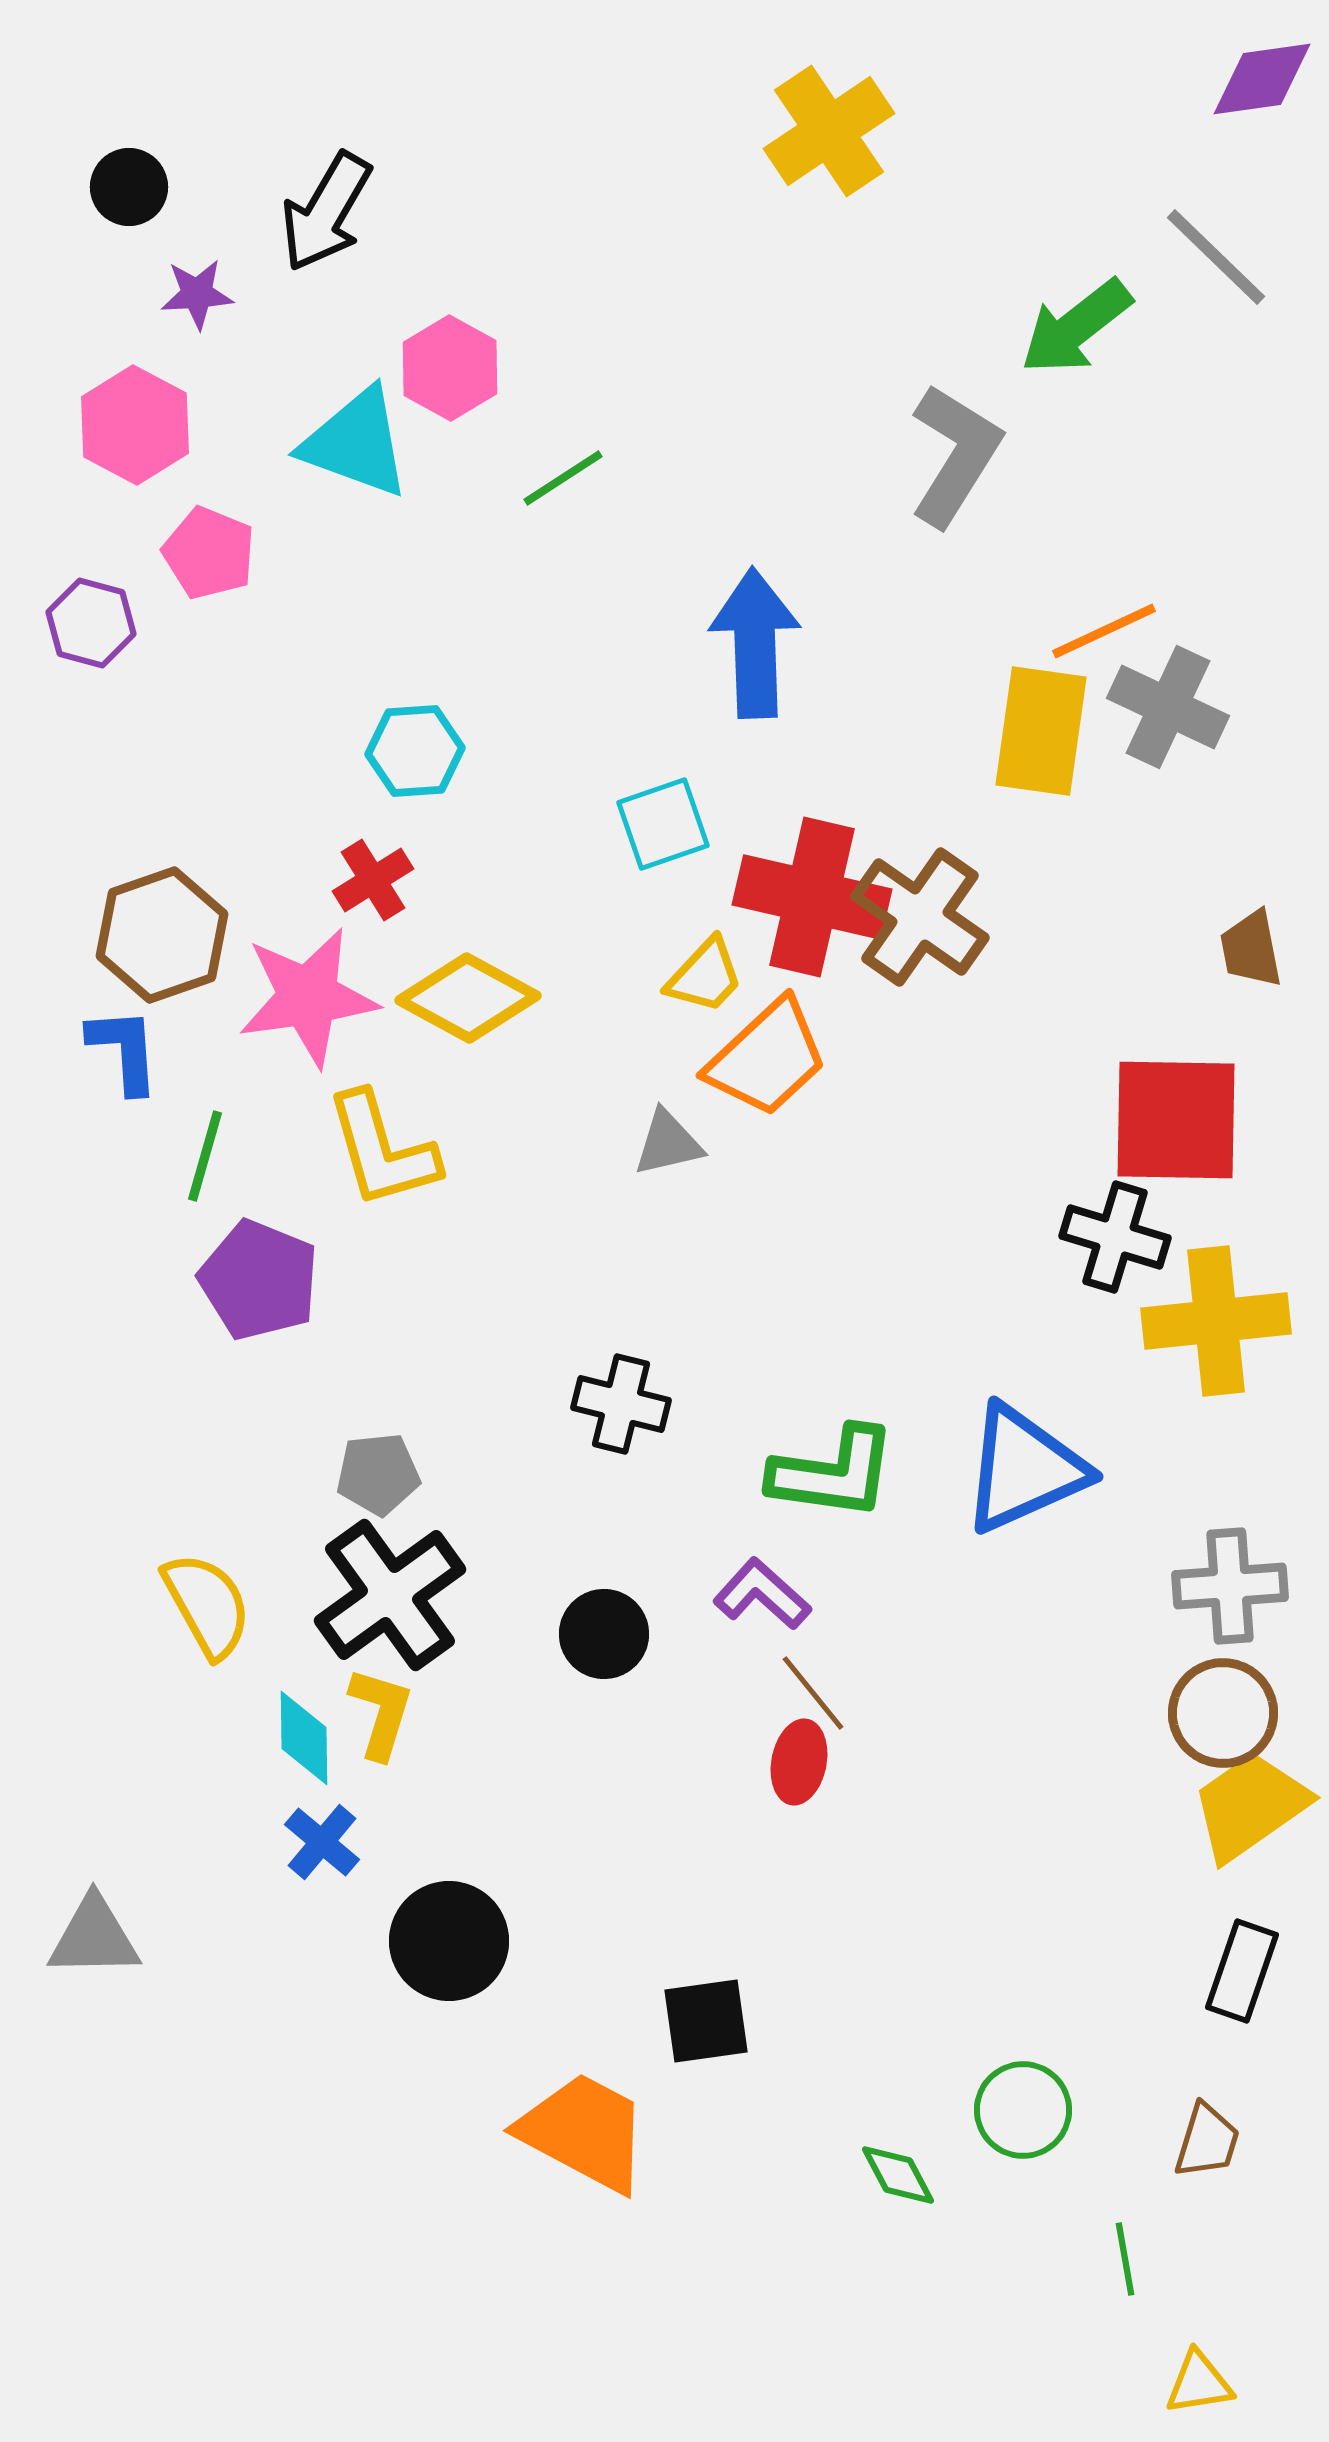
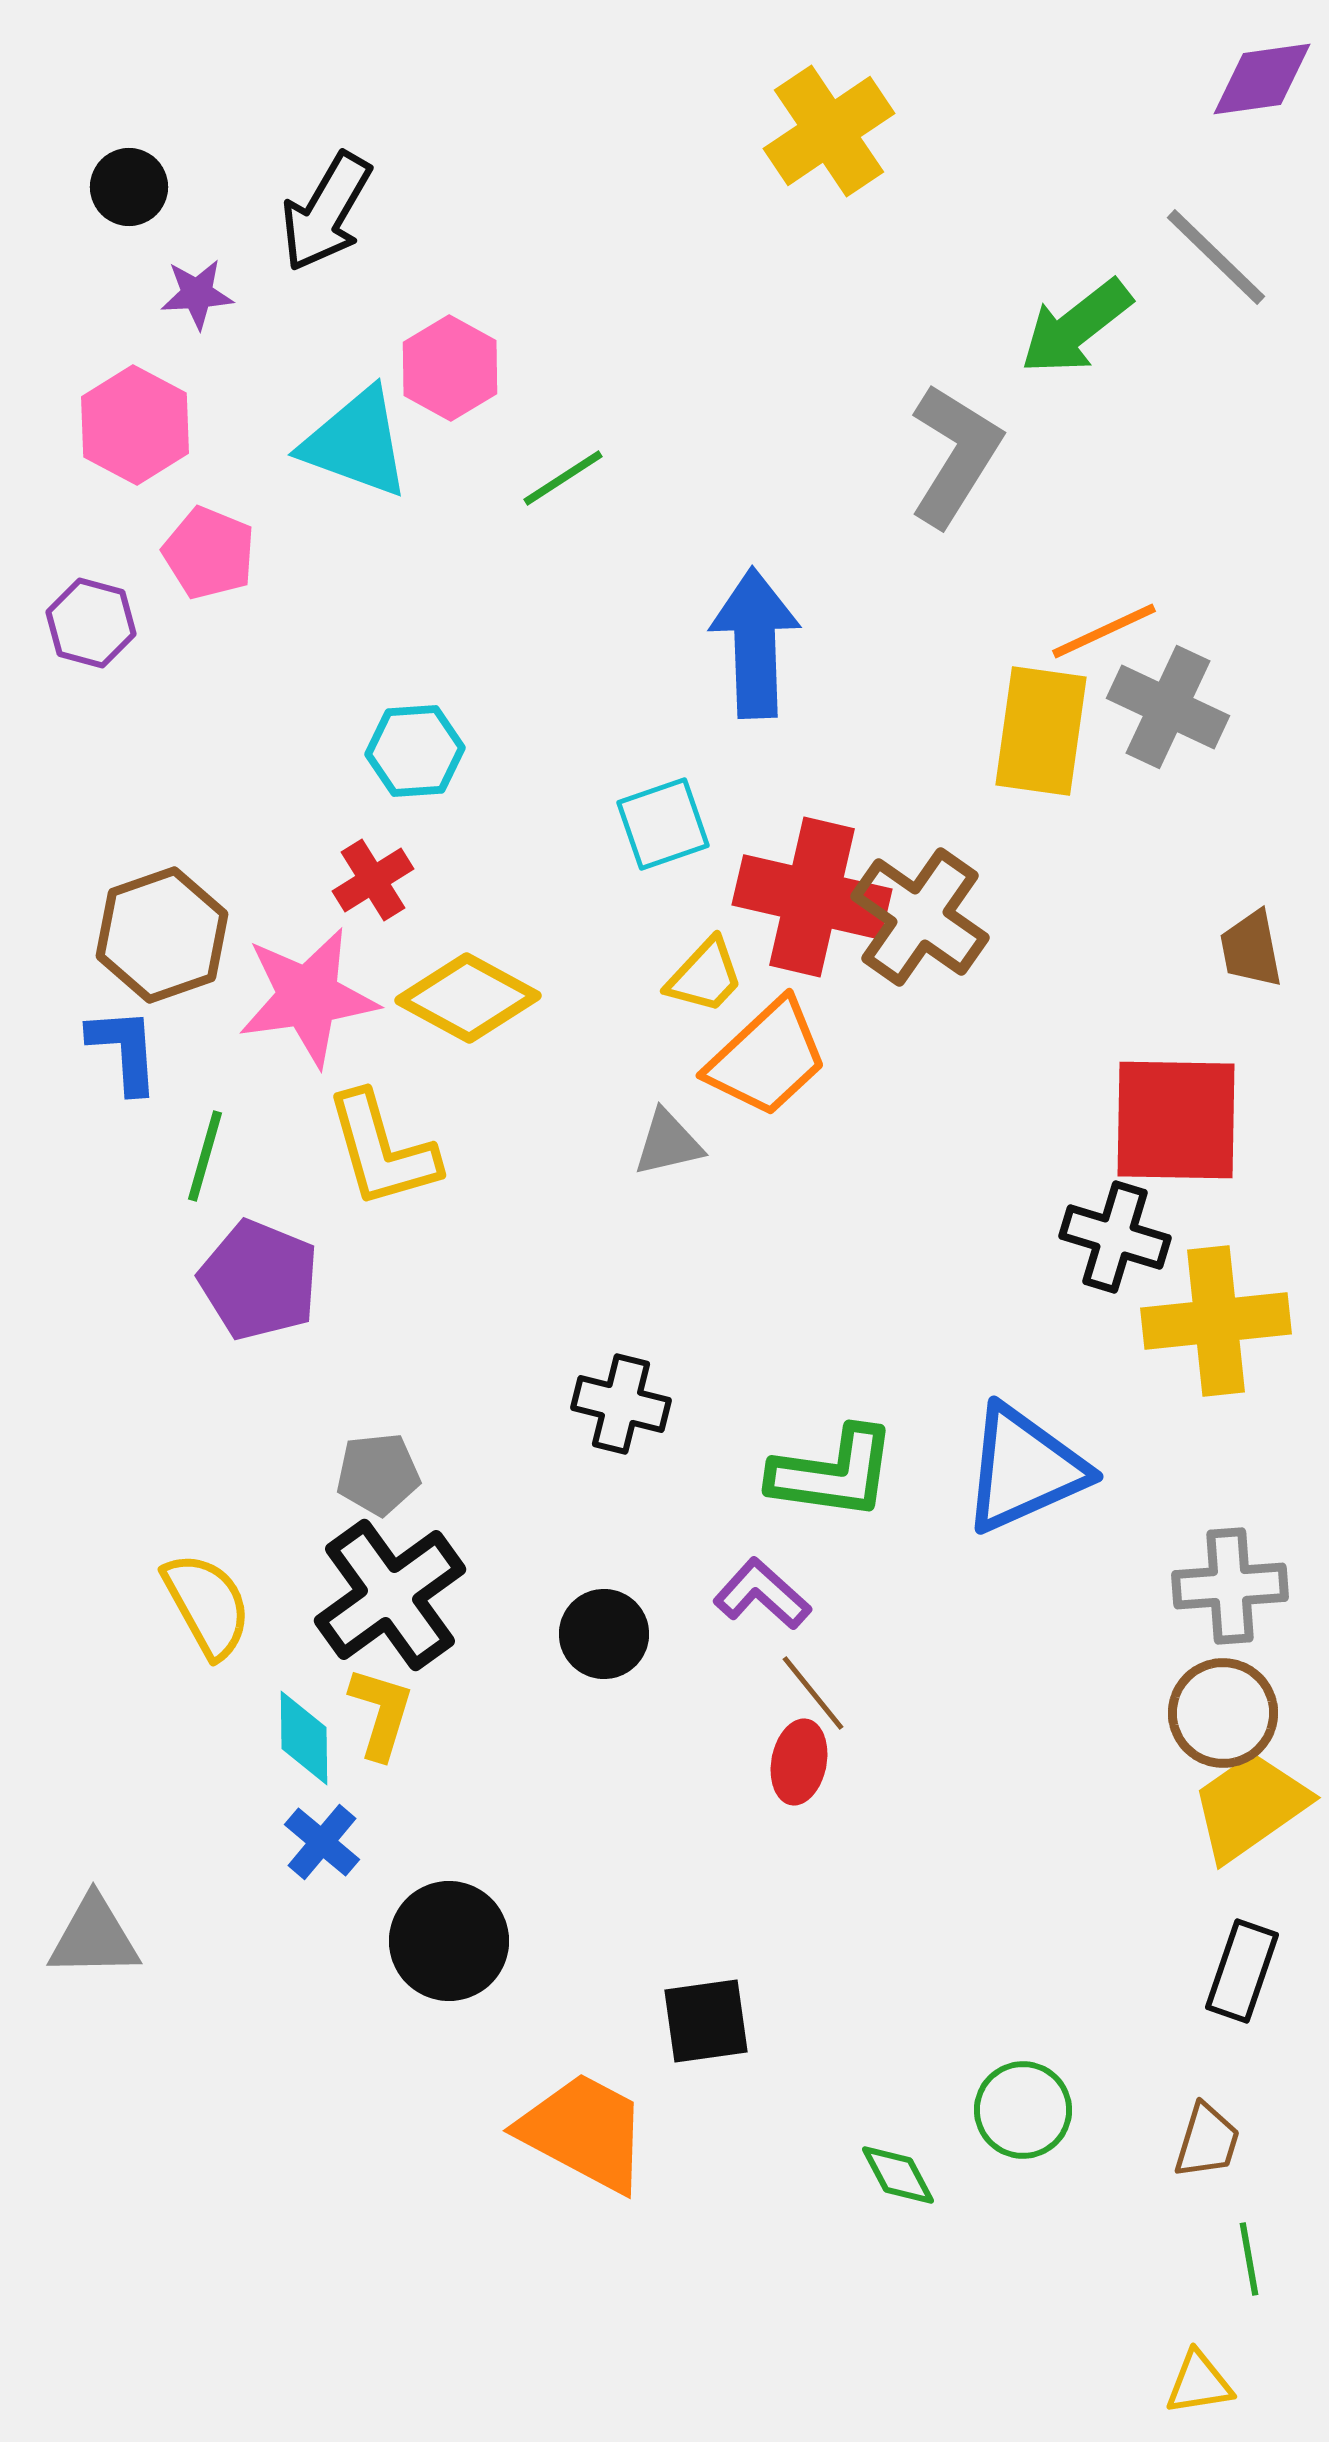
green line at (1125, 2259): moved 124 px right
